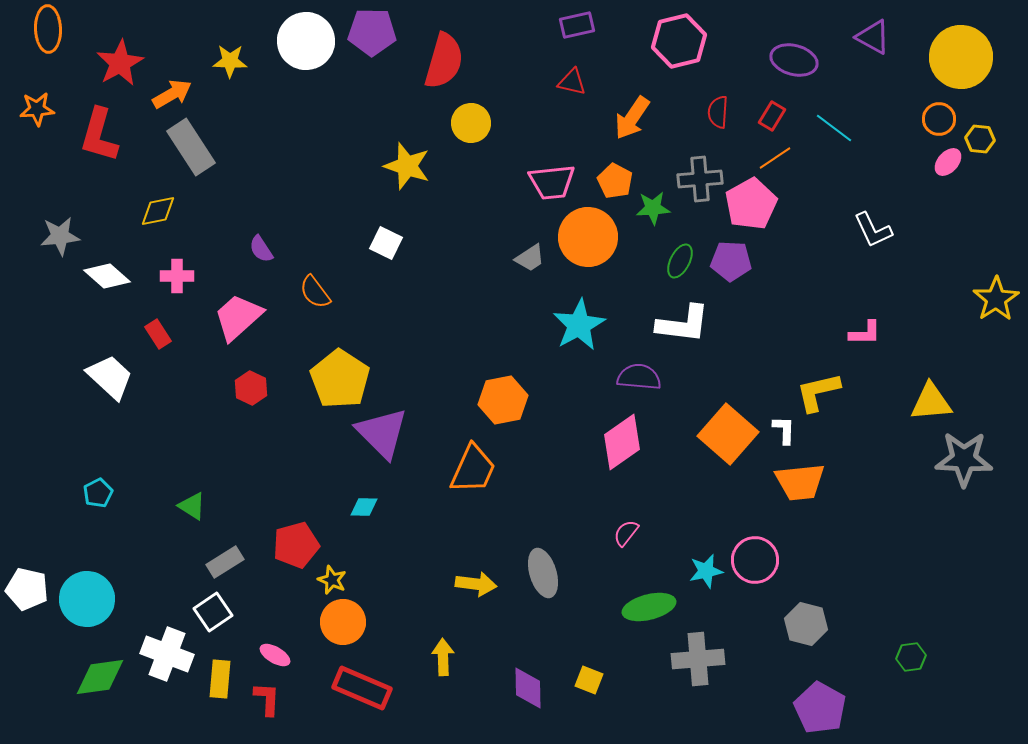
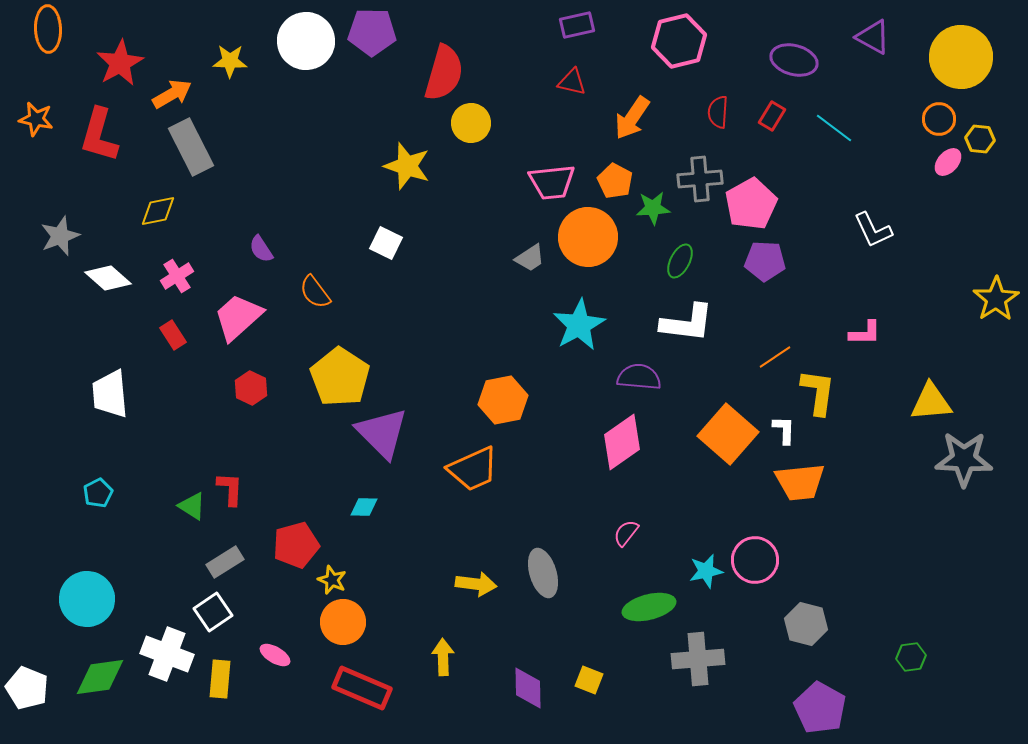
red semicircle at (444, 61): moved 12 px down
orange star at (37, 109): moved 1 px left, 10 px down; rotated 16 degrees clockwise
gray rectangle at (191, 147): rotated 6 degrees clockwise
orange line at (775, 158): moved 199 px down
gray star at (60, 236): rotated 15 degrees counterclockwise
purple pentagon at (731, 261): moved 34 px right
white diamond at (107, 276): moved 1 px right, 2 px down
pink cross at (177, 276): rotated 32 degrees counterclockwise
white L-shape at (683, 324): moved 4 px right, 1 px up
red rectangle at (158, 334): moved 15 px right, 1 px down
white trapezoid at (110, 377): moved 17 px down; rotated 138 degrees counterclockwise
yellow pentagon at (340, 379): moved 2 px up
yellow L-shape at (818, 392): rotated 111 degrees clockwise
orange trapezoid at (473, 469): rotated 42 degrees clockwise
white pentagon at (27, 589): moved 99 px down; rotated 9 degrees clockwise
red L-shape at (267, 699): moved 37 px left, 210 px up
